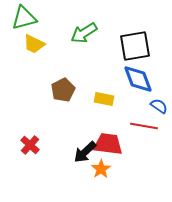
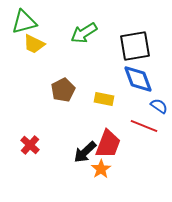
green triangle: moved 4 px down
red line: rotated 12 degrees clockwise
red trapezoid: rotated 104 degrees clockwise
